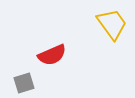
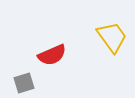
yellow trapezoid: moved 13 px down
